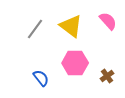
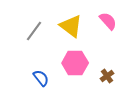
gray line: moved 1 px left, 2 px down
